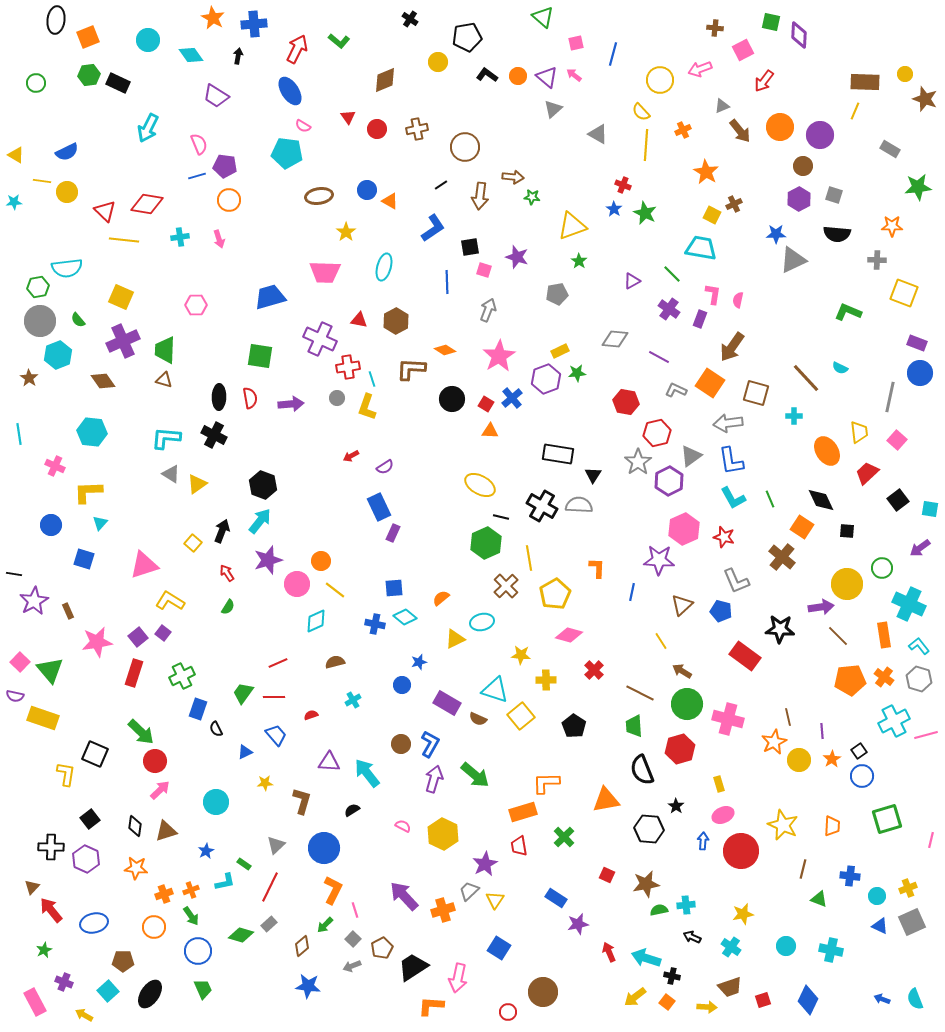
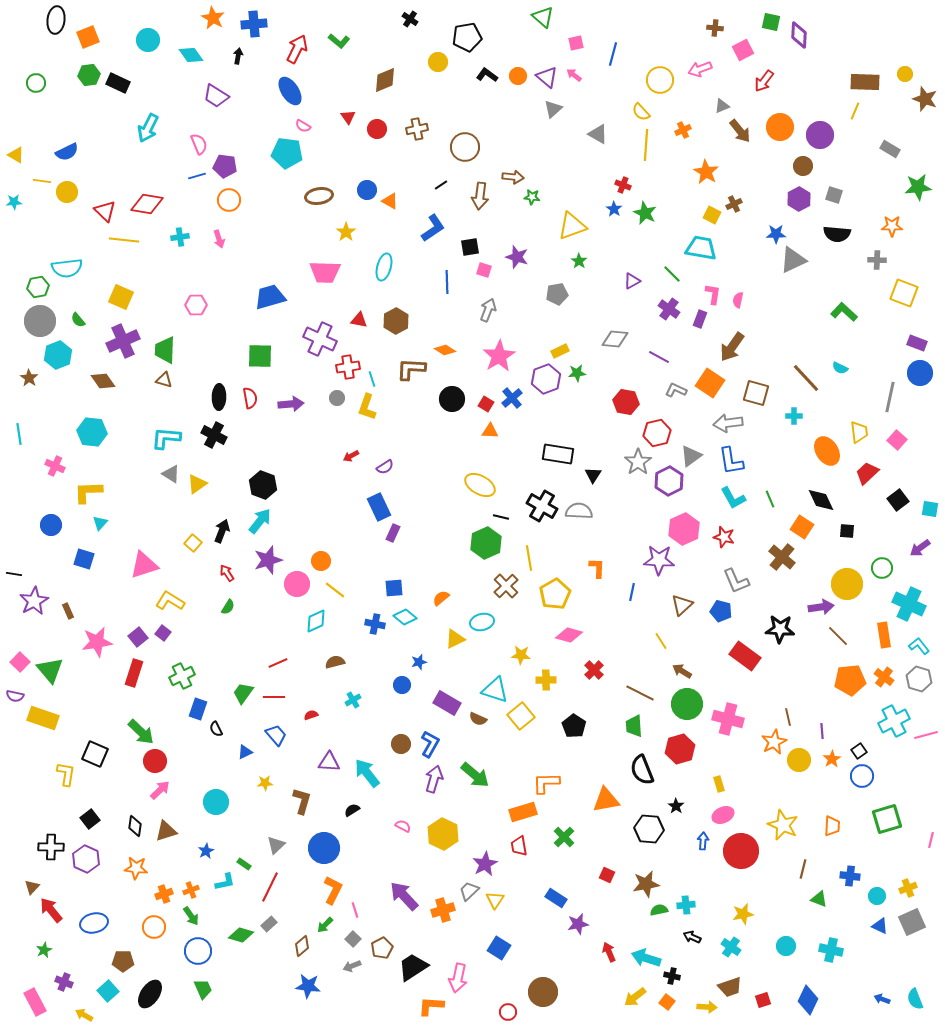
green L-shape at (848, 312): moved 4 px left; rotated 20 degrees clockwise
green square at (260, 356): rotated 8 degrees counterclockwise
gray semicircle at (579, 505): moved 6 px down
